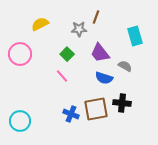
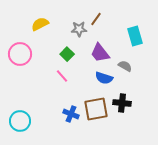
brown line: moved 2 px down; rotated 16 degrees clockwise
